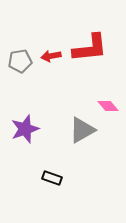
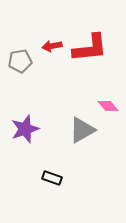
red arrow: moved 1 px right, 10 px up
